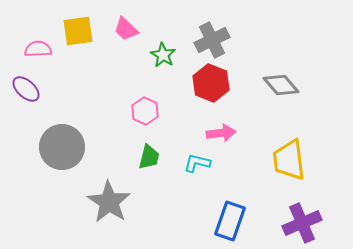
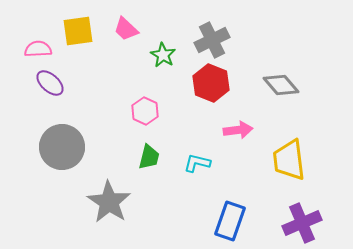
purple ellipse: moved 24 px right, 6 px up
pink arrow: moved 17 px right, 3 px up
